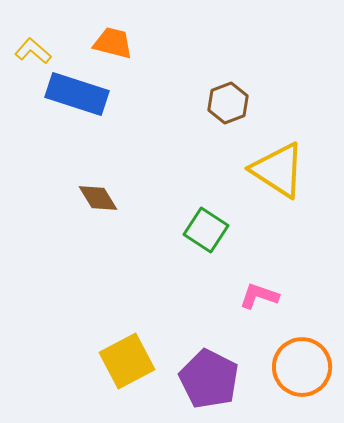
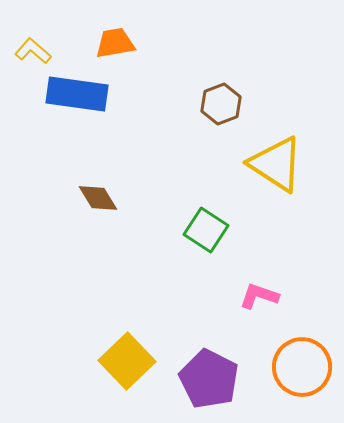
orange trapezoid: moved 2 px right; rotated 24 degrees counterclockwise
blue rectangle: rotated 10 degrees counterclockwise
brown hexagon: moved 7 px left, 1 px down
yellow triangle: moved 2 px left, 6 px up
yellow square: rotated 16 degrees counterclockwise
